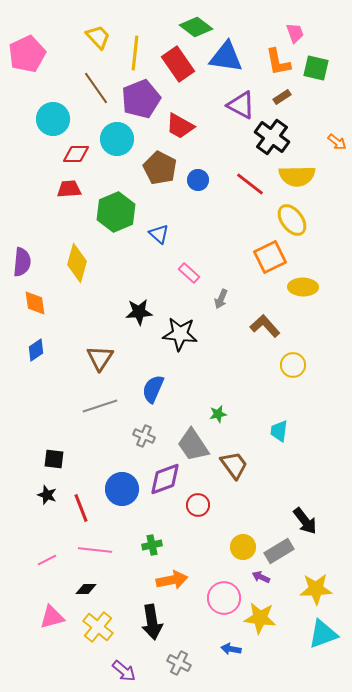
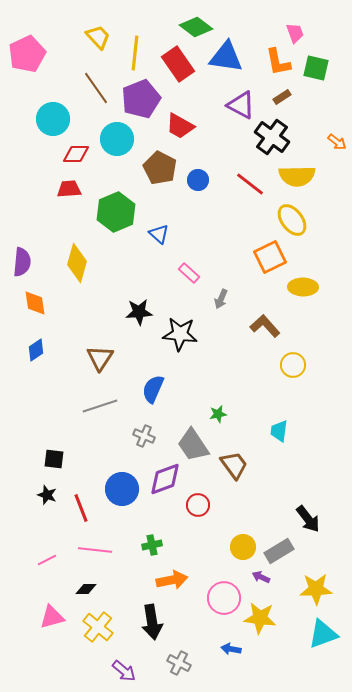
black arrow at (305, 521): moved 3 px right, 2 px up
